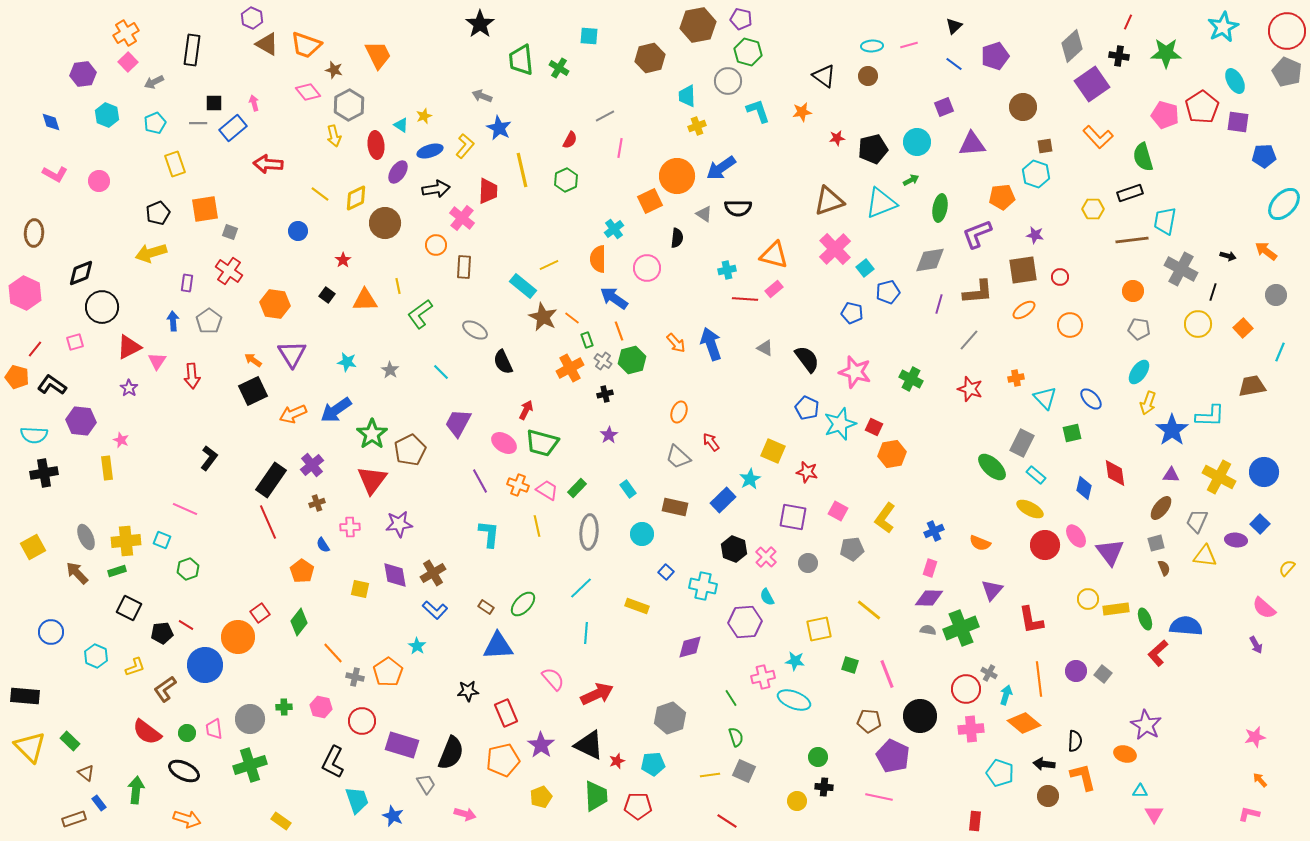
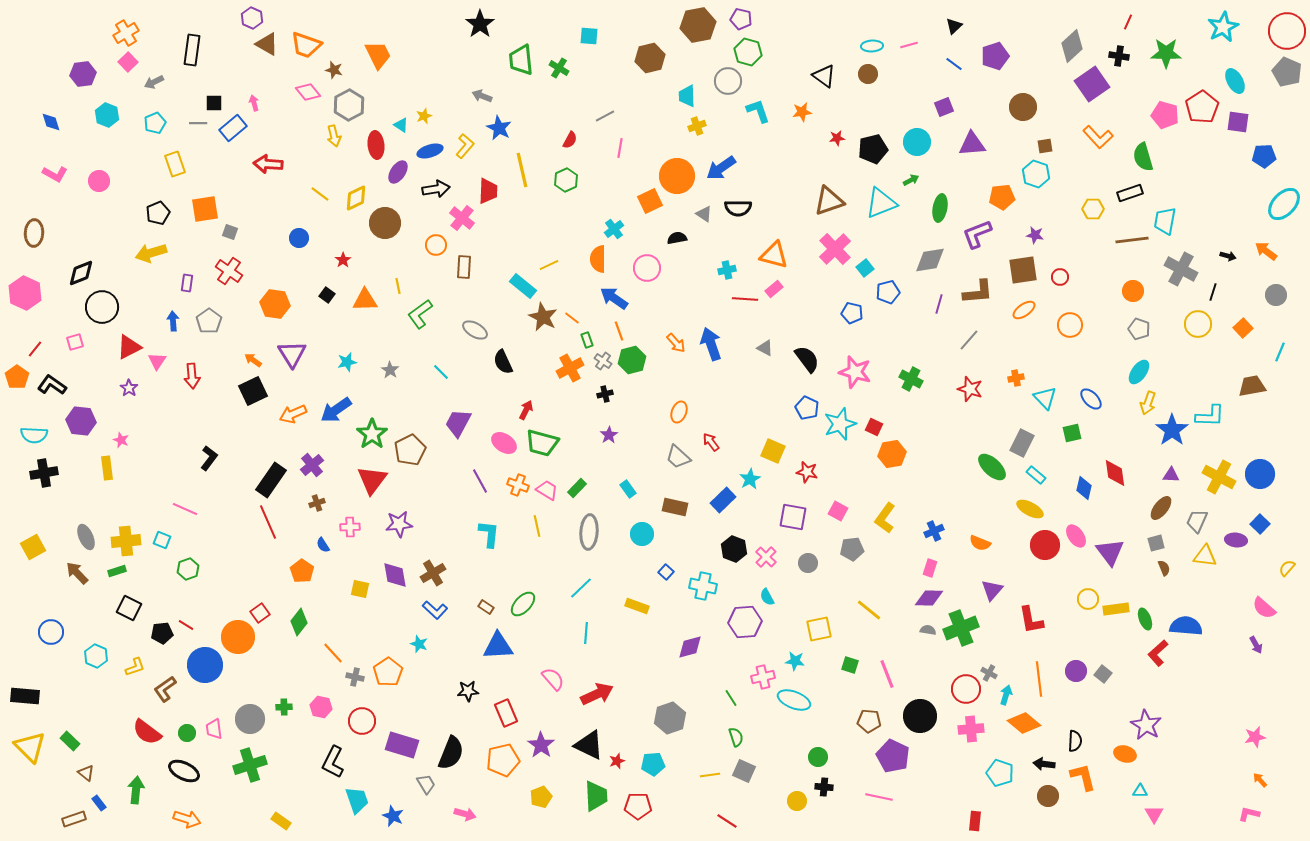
brown circle at (868, 76): moved 2 px up
blue circle at (298, 231): moved 1 px right, 7 px down
black semicircle at (677, 238): rotated 108 degrees counterclockwise
gray pentagon at (1139, 329): rotated 10 degrees clockwise
cyan star at (347, 362): rotated 24 degrees counterclockwise
orange pentagon at (17, 377): rotated 20 degrees clockwise
blue circle at (1264, 472): moved 4 px left, 2 px down
cyan star at (417, 646): moved 2 px right, 2 px up; rotated 12 degrees counterclockwise
